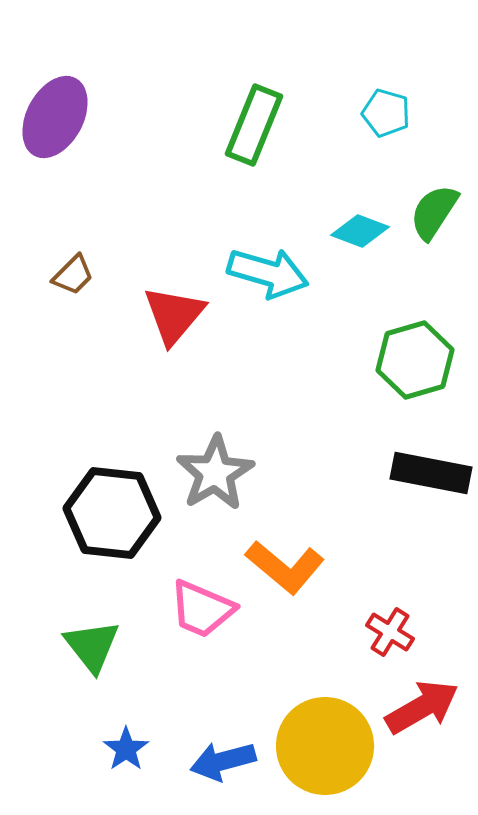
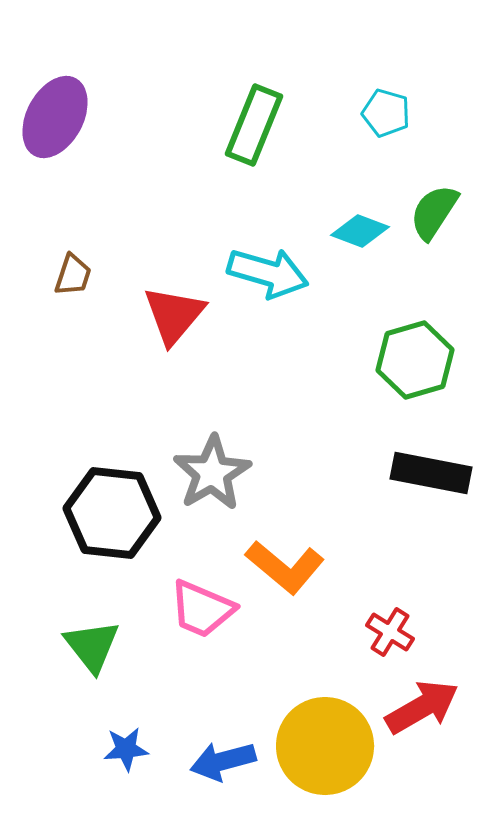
brown trapezoid: rotated 27 degrees counterclockwise
gray star: moved 3 px left
blue star: rotated 30 degrees clockwise
